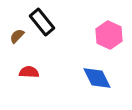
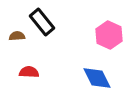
brown semicircle: rotated 42 degrees clockwise
